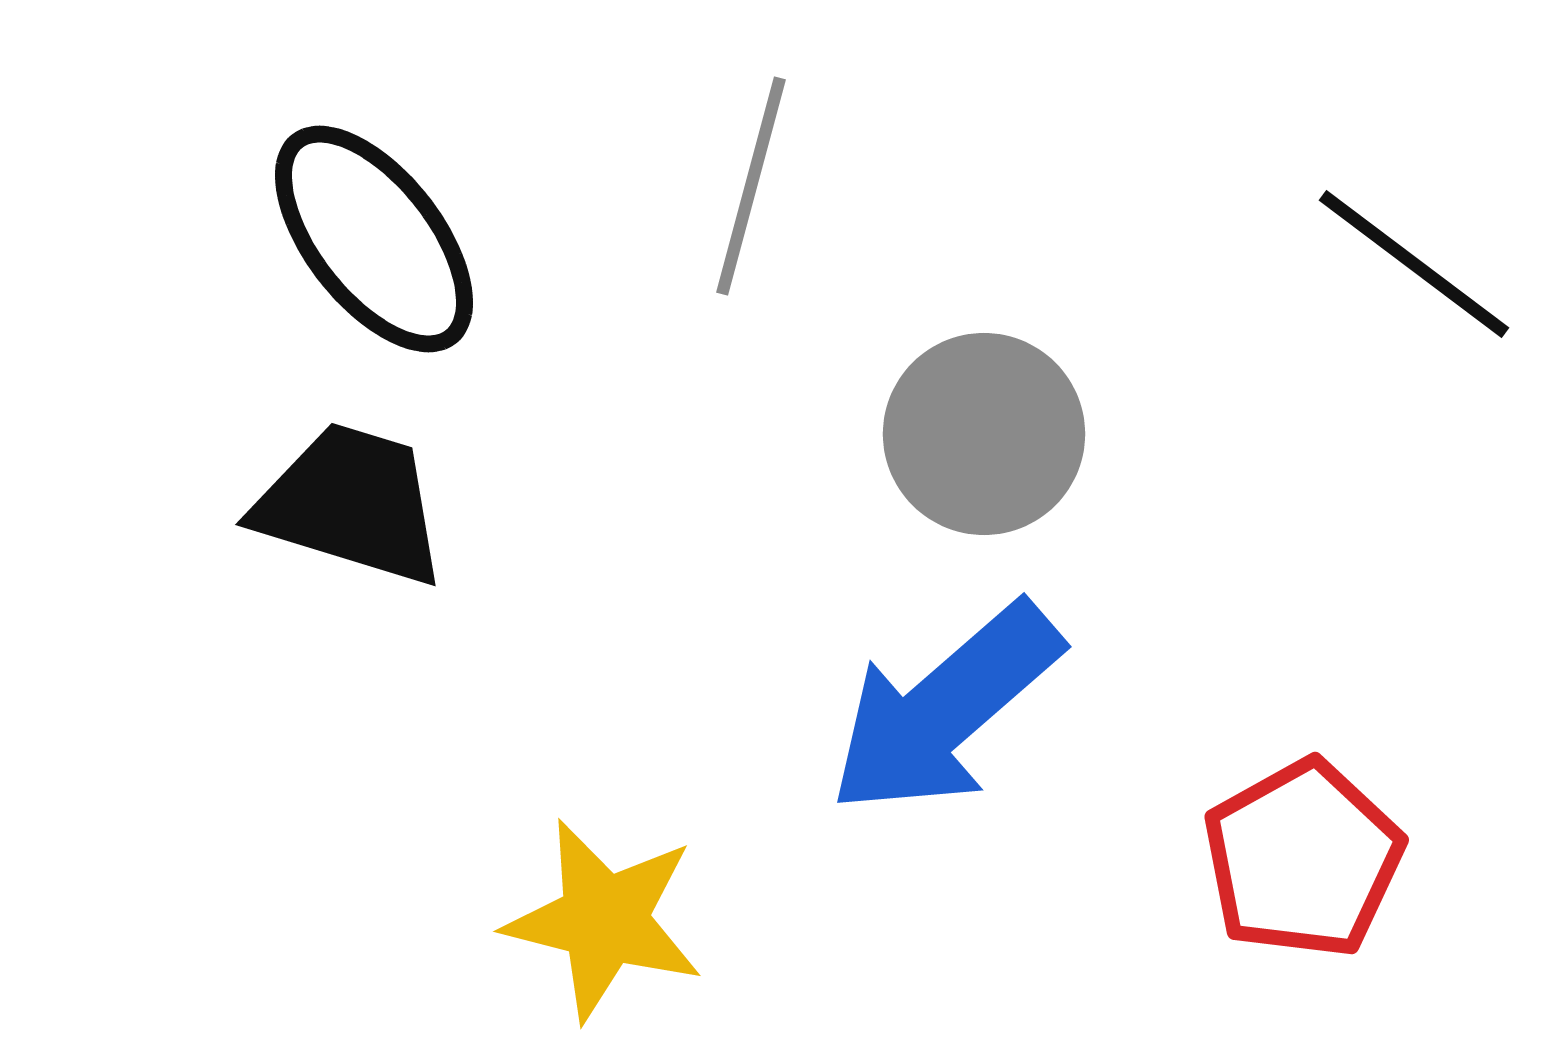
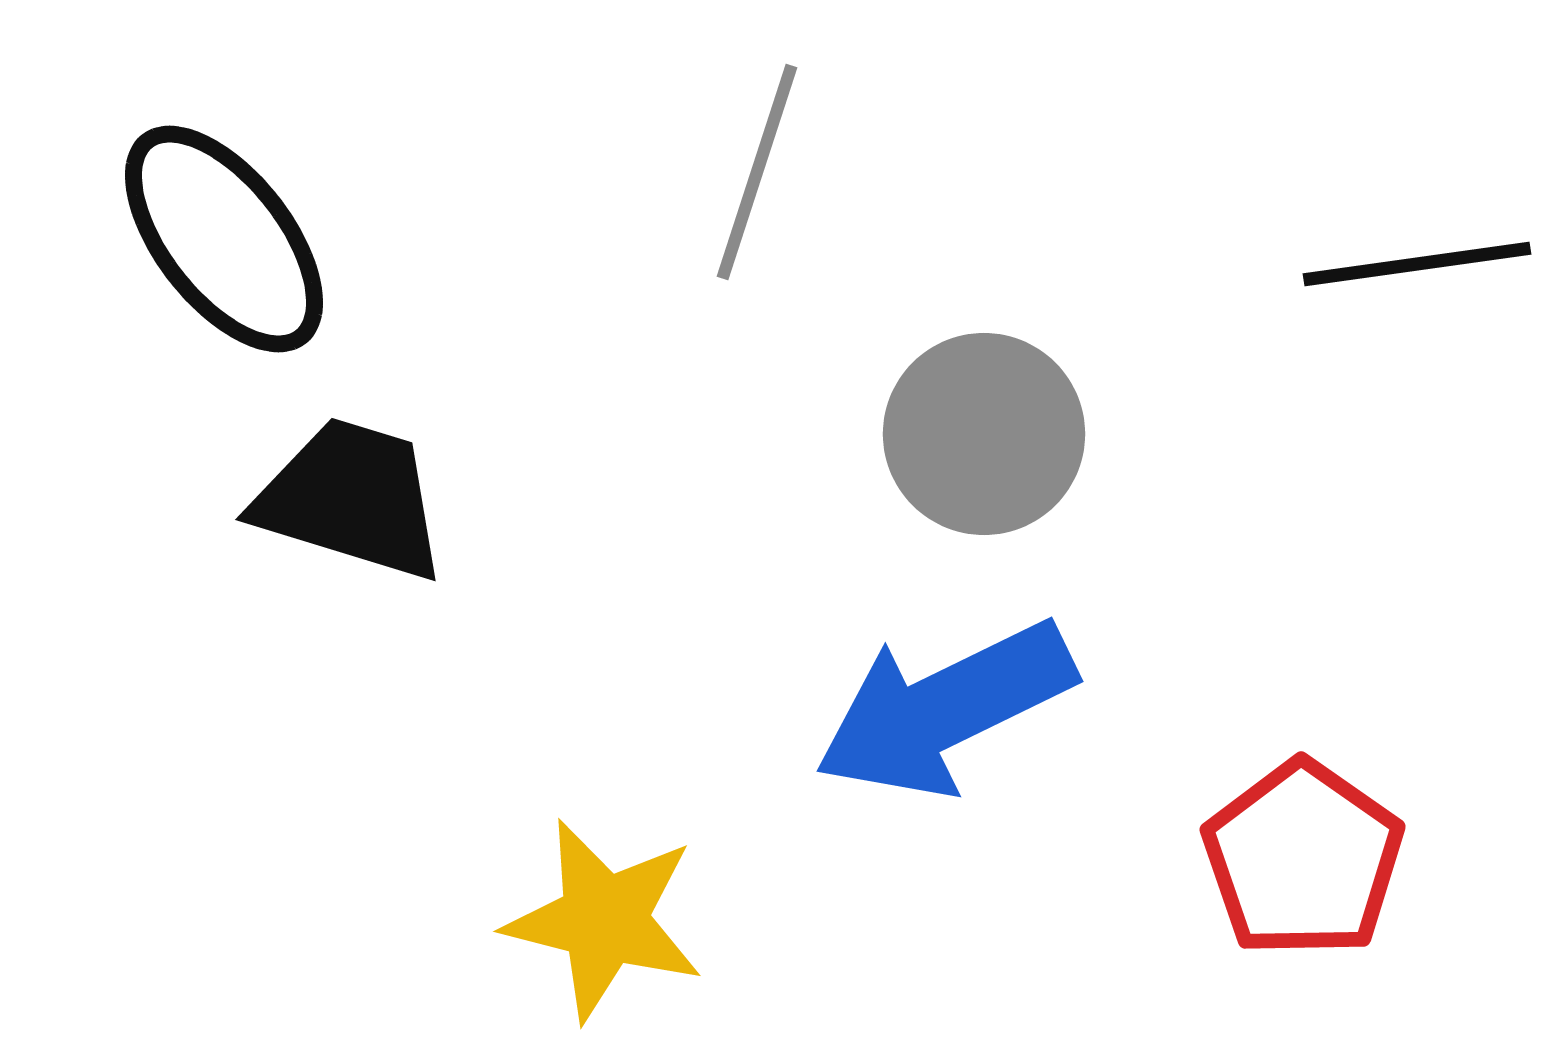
gray line: moved 6 px right, 14 px up; rotated 3 degrees clockwise
black ellipse: moved 150 px left
black line: moved 3 px right; rotated 45 degrees counterclockwise
black trapezoid: moved 5 px up
blue arrow: rotated 15 degrees clockwise
red pentagon: rotated 8 degrees counterclockwise
